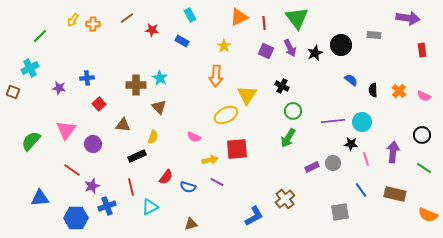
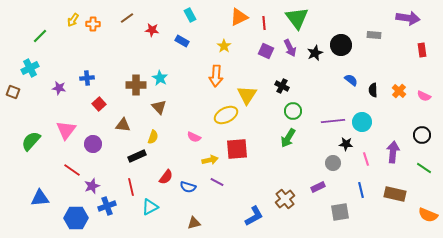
black star at (351, 144): moved 5 px left
purple rectangle at (312, 167): moved 6 px right, 20 px down
blue line at (361, 190): rotated 21 degrees clockwise
brown triangle at (191, 224): moved 3 px right, 1 px up
